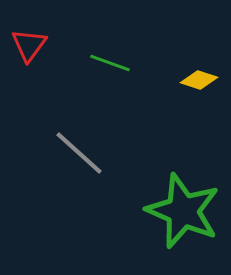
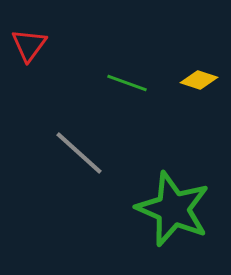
green line: moved 17 px right, 20 px down
green star: moved 10 px left, 2 px up
